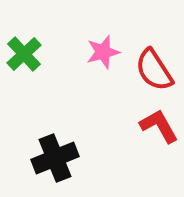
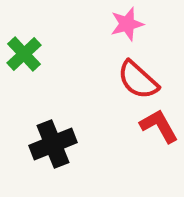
pink star: moved 24 px right, 28 px up
red semicircle: moved 16 px left, 10 px down; rotated 15 degrees counterclockwise
black cross: moved 2 px left, 14 px up
